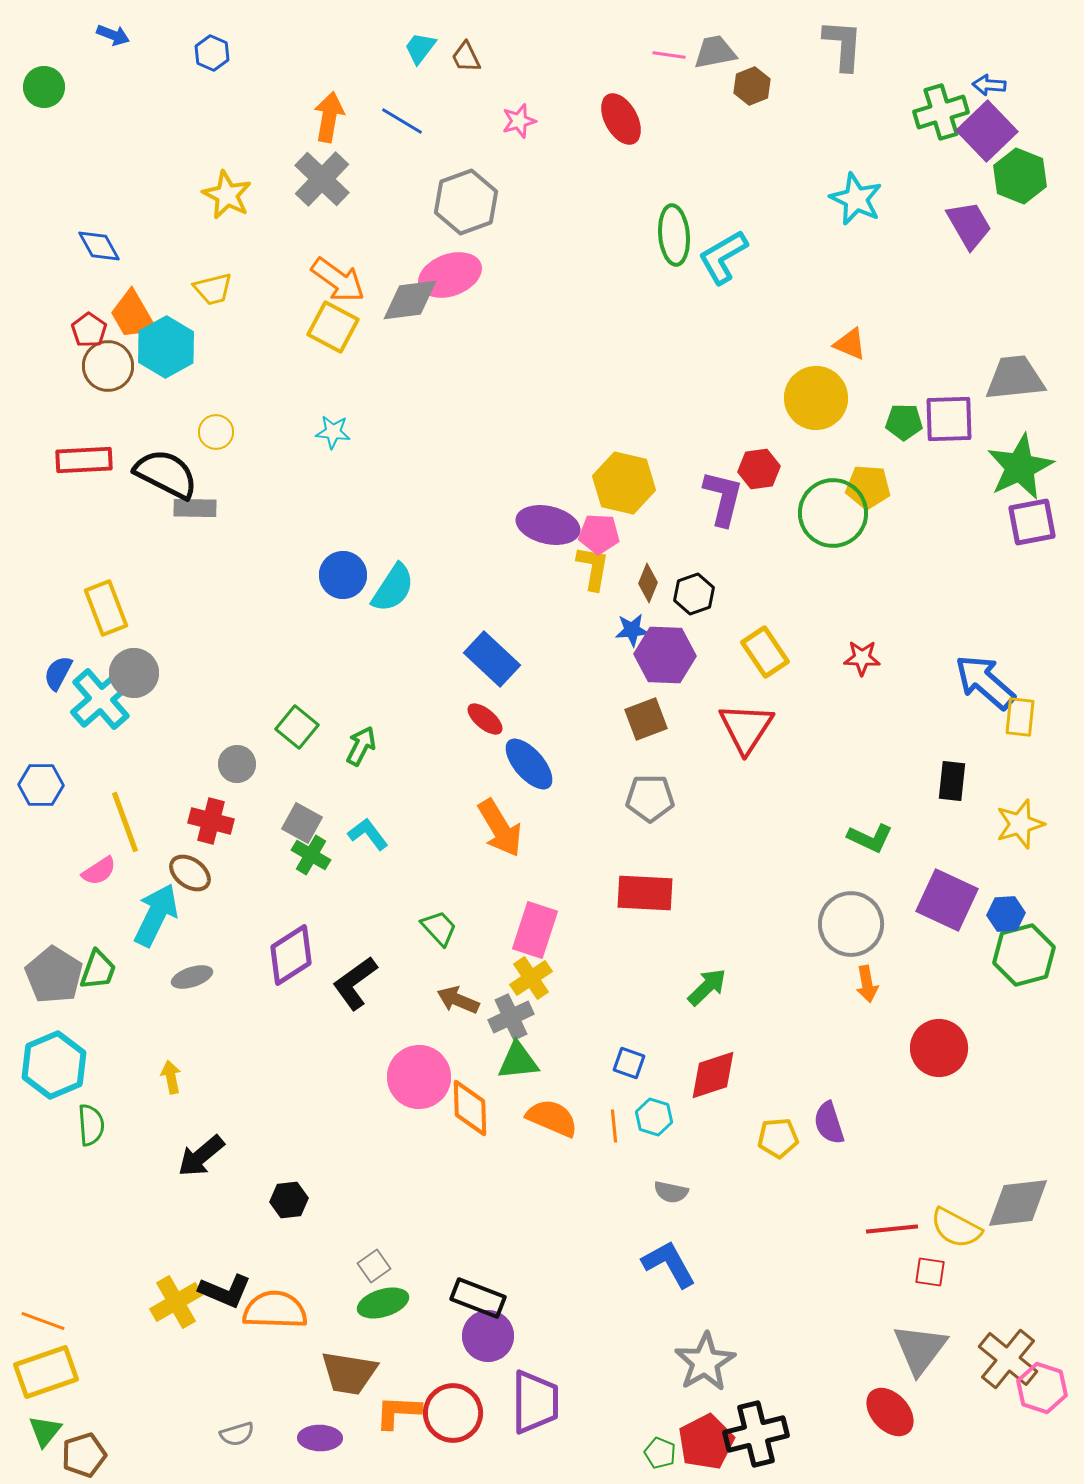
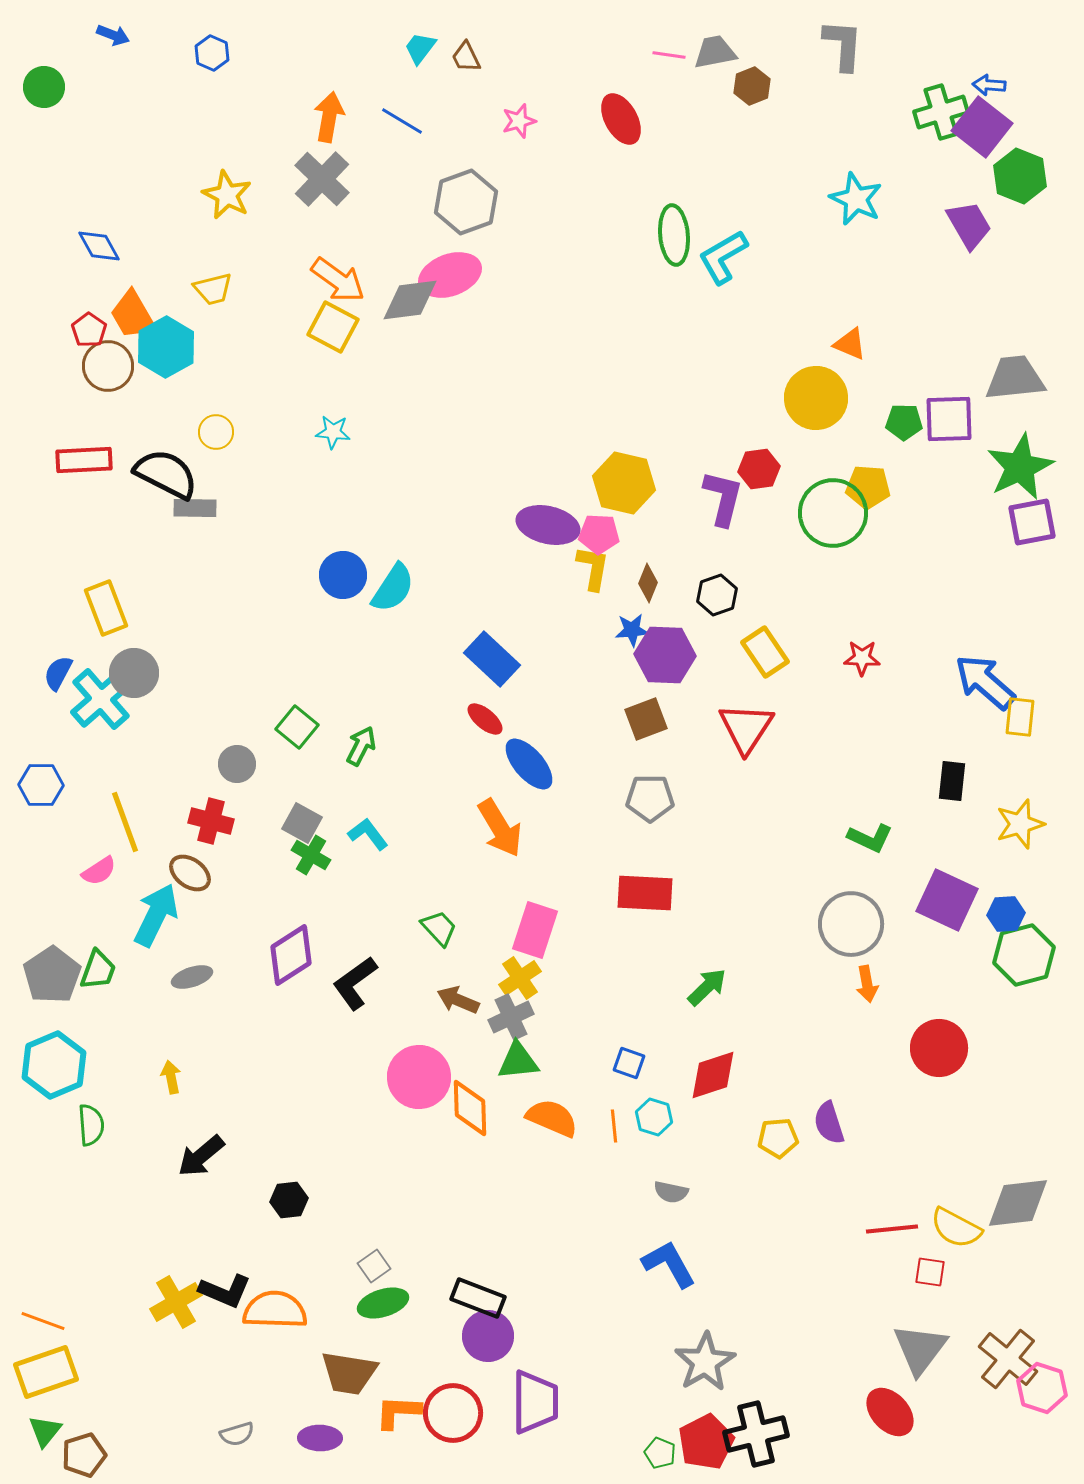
purple square at (987, 131): moved 5 px left, 4 px up; rotated 8 degrees counterclockwise
black hexagon at (694, 594): moved 23 px right, 1 px down
gray pentagon at (54, 975): moved 2 px left; rotated 6 degrees clockwise
yellow cross at (531, 978): moved 11 px left
